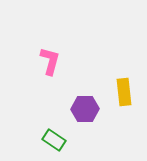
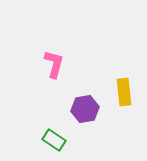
pink L-shape: moved 4 px right, 3 px down
purple hexagon: rotated 8 degrees counterclockwise
